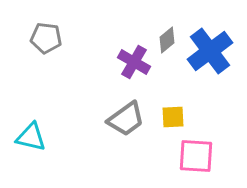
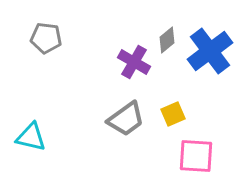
yellow square: moved 3 px up; rotated 20 degrees counterclockwise
